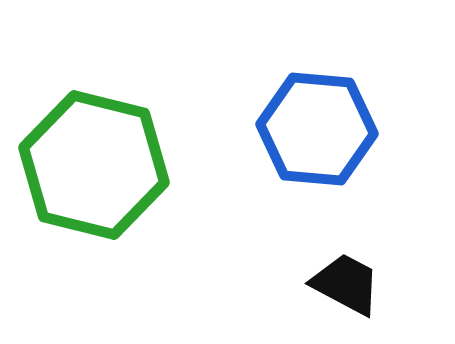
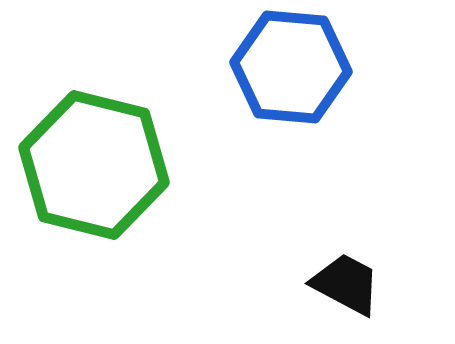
blue hexagon: moved 26 px left, 62 px up
